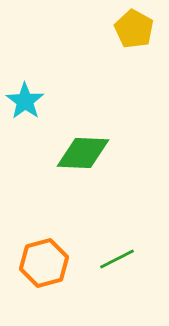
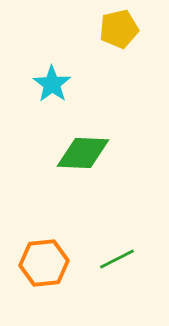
yellow pentagon: moved 15 px left; rotated 30 degrees clockwise
cyan star: moved 27 px right, 17 px up
orange hexagon: rotated 9 degrees clockwise
